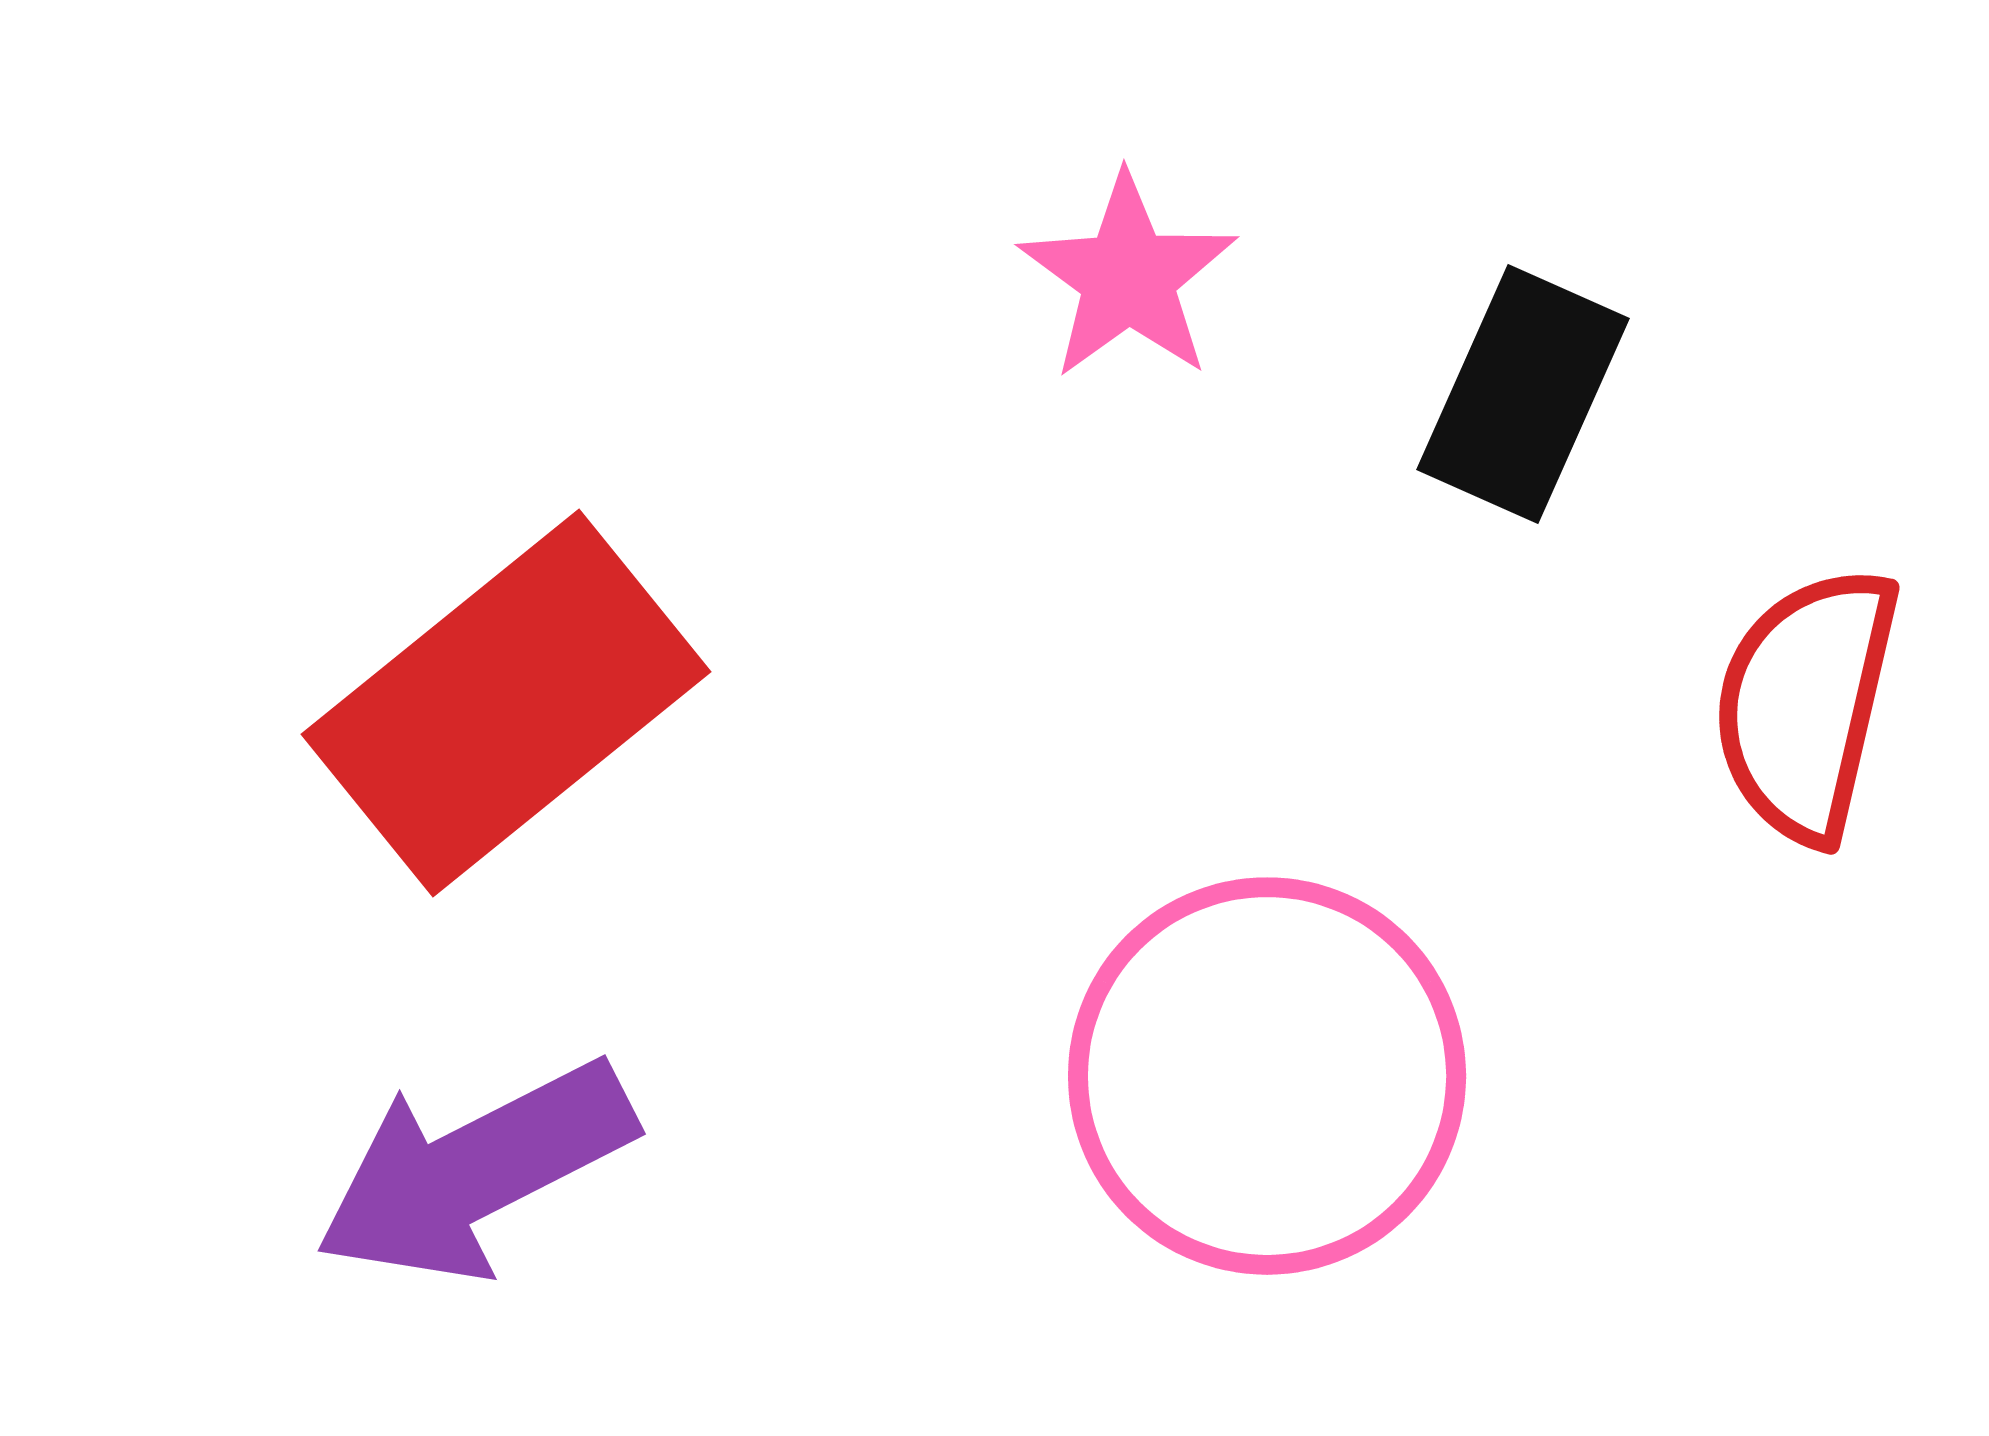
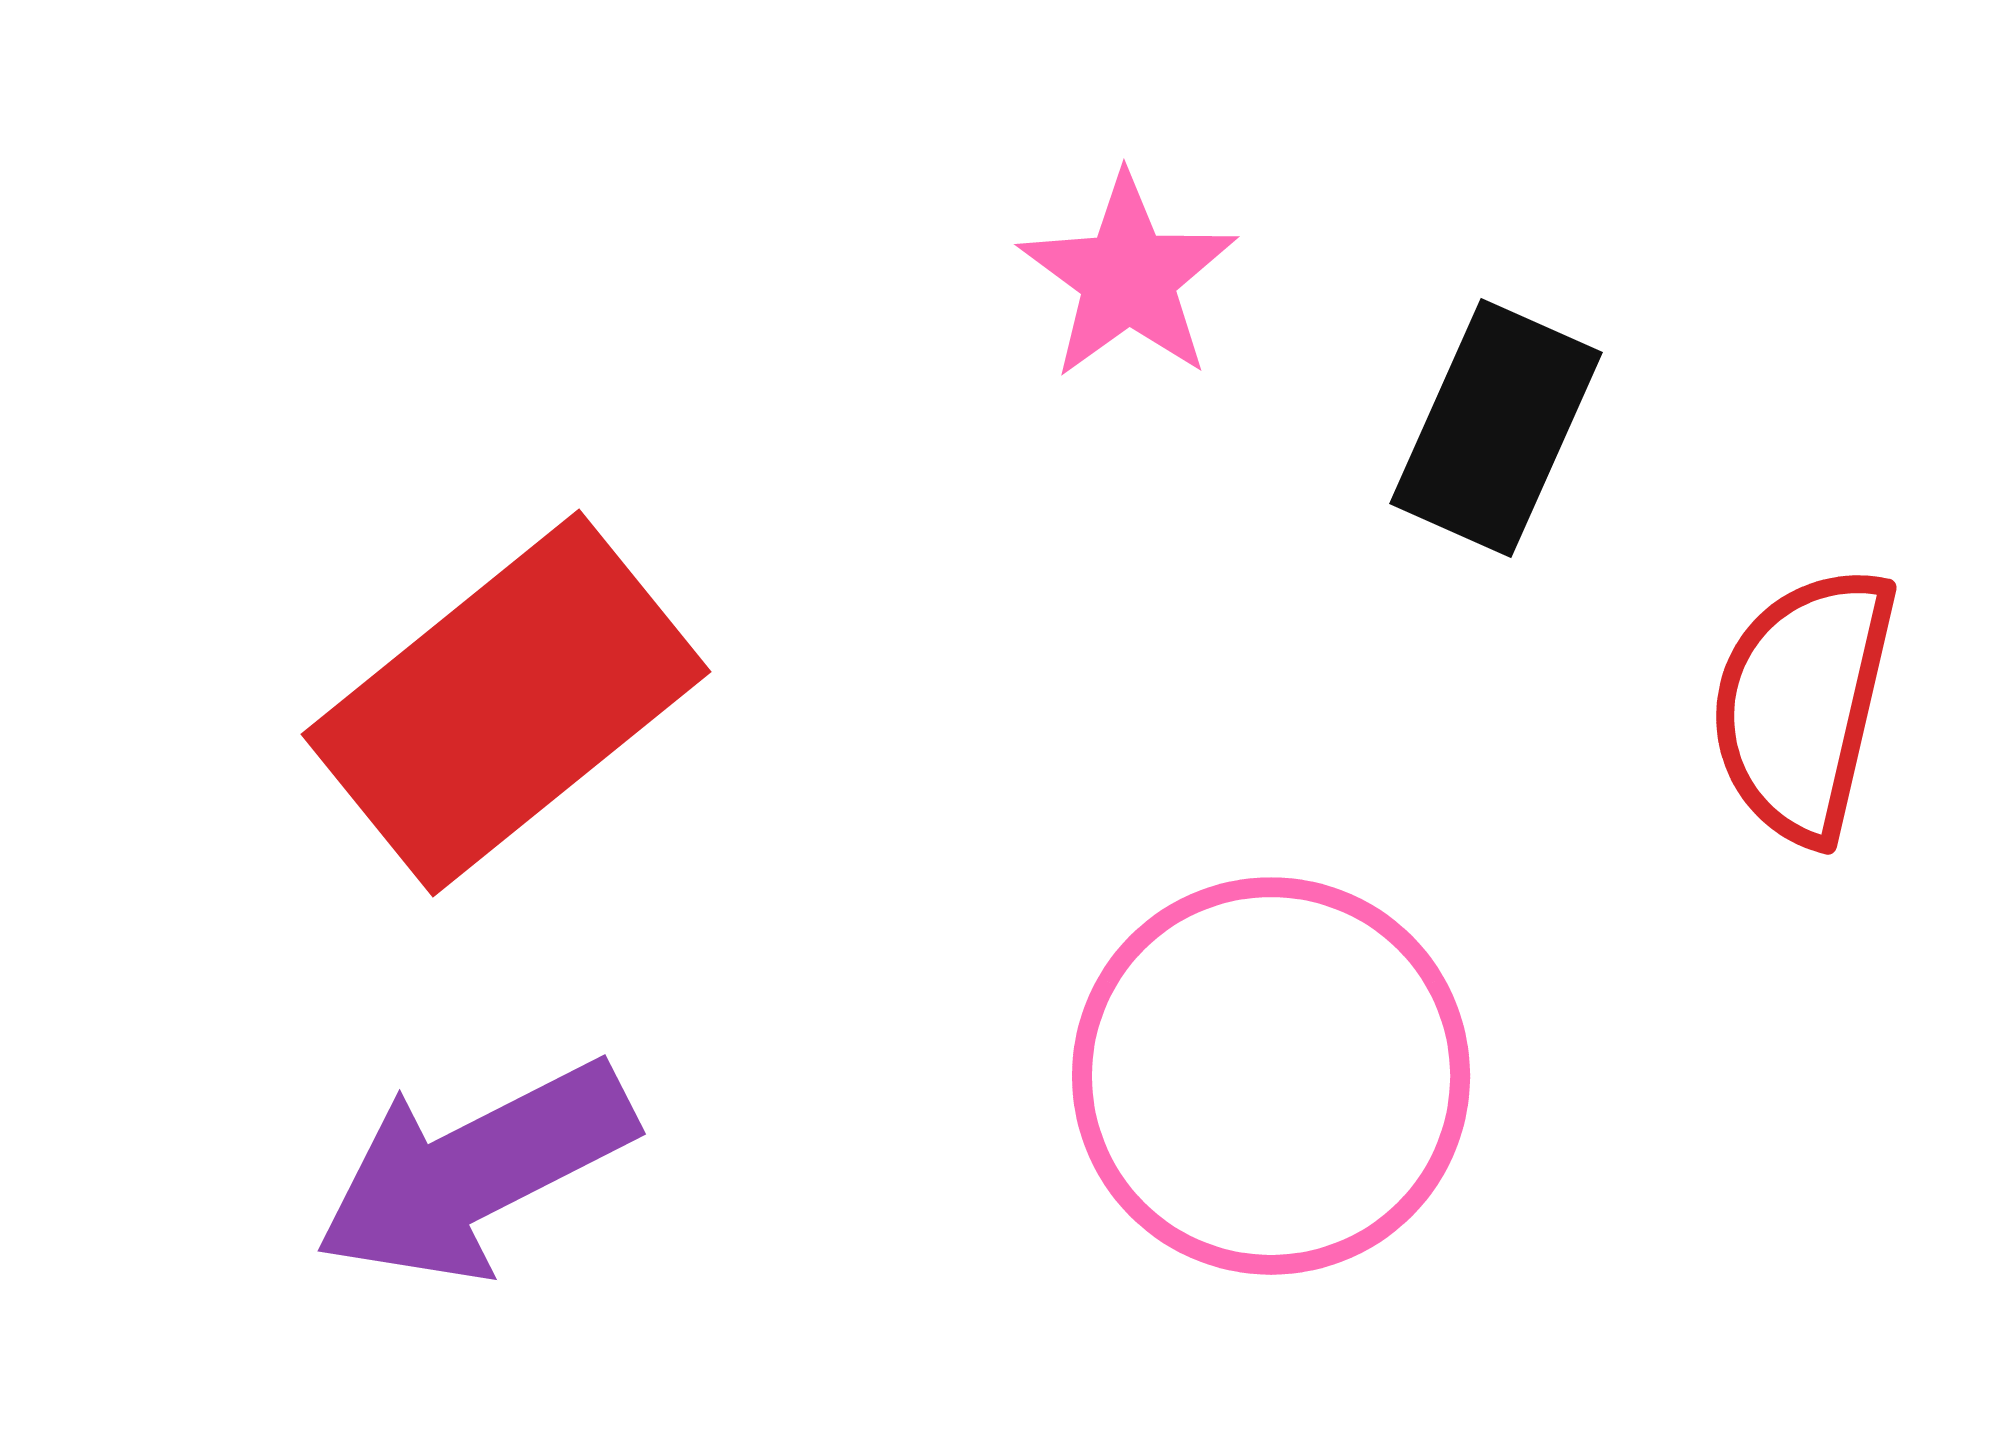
black rectangle: moved 27 px left, 34 px down
red semicircle: moved 3 px left
pink circle: moved 4 px right
